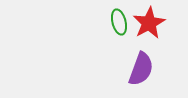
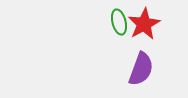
red star: moved 5 px left, 1 px down
